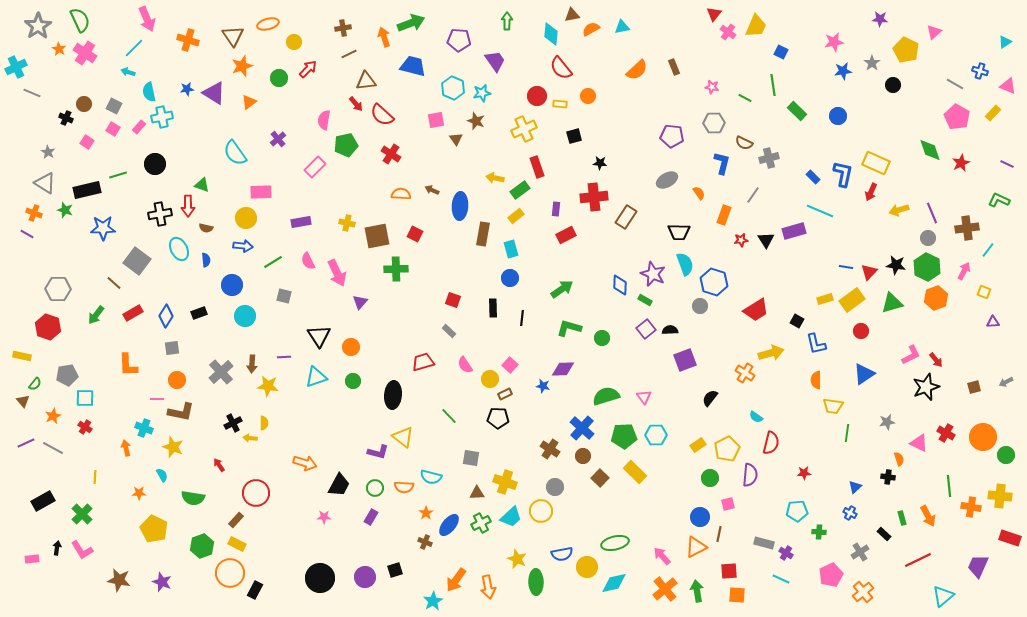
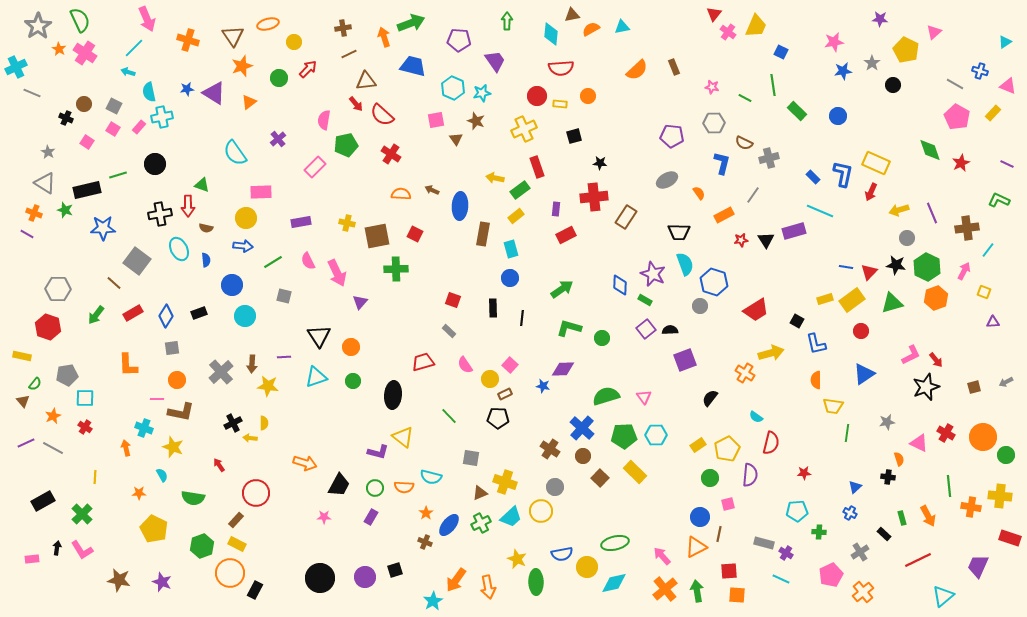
red semicircle at (561, 68): rotated 55 degrees counterclockwise
orange rectangle at (724, 215): rotated 42 degrees clockwise
gray circle at (928, 238): moved 21 px left
brown triangle at (477, 493): moved 3 px right; rotated 21 degrees counterclockwise
